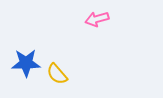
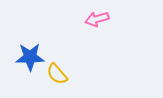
blue star: moved 4 px right, 6 px up
